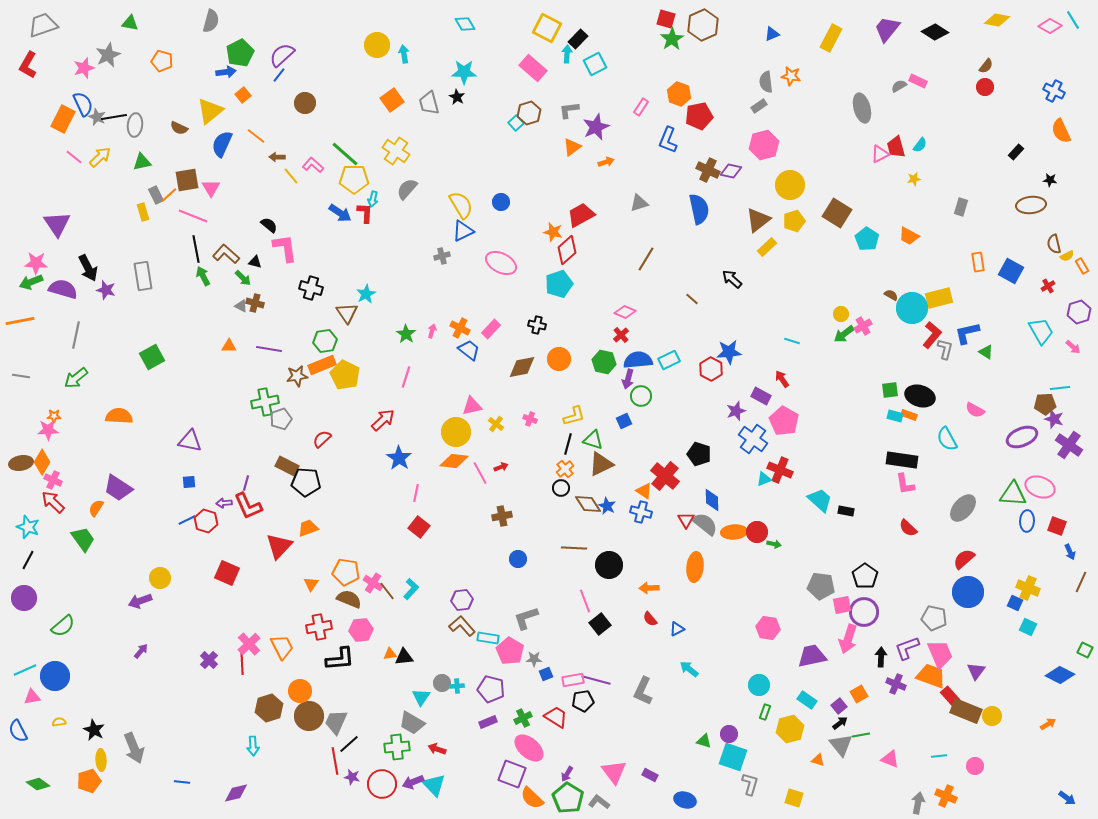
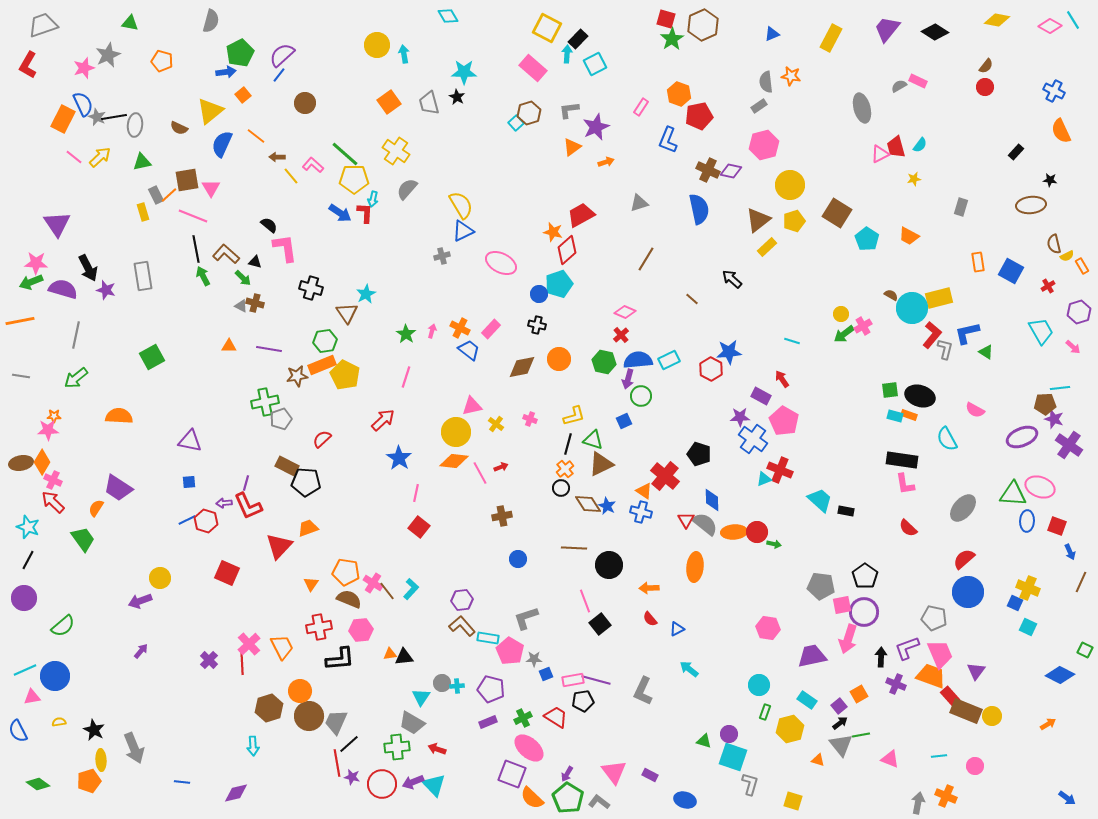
cyan diamond at (465, 24): moved 17 px left, 8 px up
orange square at (392, 100): moved 3 px left, 2 px down
blue circle at (501, 202): moved 38 px right, 92 px down
purple star at (736, 411): moved 4 px right, 6 px down; rotated 18 degrees clockwise
red line at (335, 761): moved 2 px right, 2 px down
yellow square at (794, 798): moved 1 px left, 3 px down
